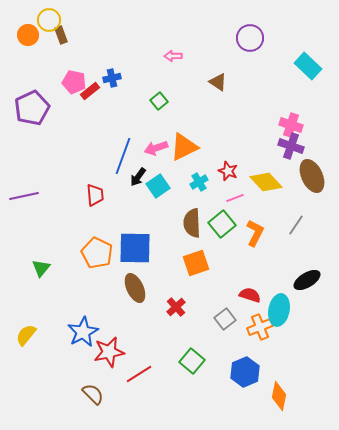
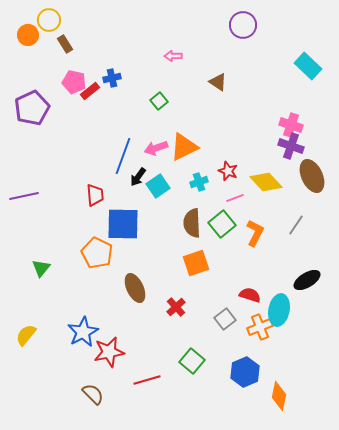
brown rectangle at (61, 35): moved 4 px right, 9 px down; rotated 12 degrees counterclockwise
purple circle at (250, 38): moved 7 px left, 13 px up
cyan cross at (199, 182): rotated 12 degrees clockwise
blue square at (135, 248): moved 12 px left, 24 px up
red line at (139, 374): moved 8 px right, 6 px down; rotated 16 degrees clockwise
